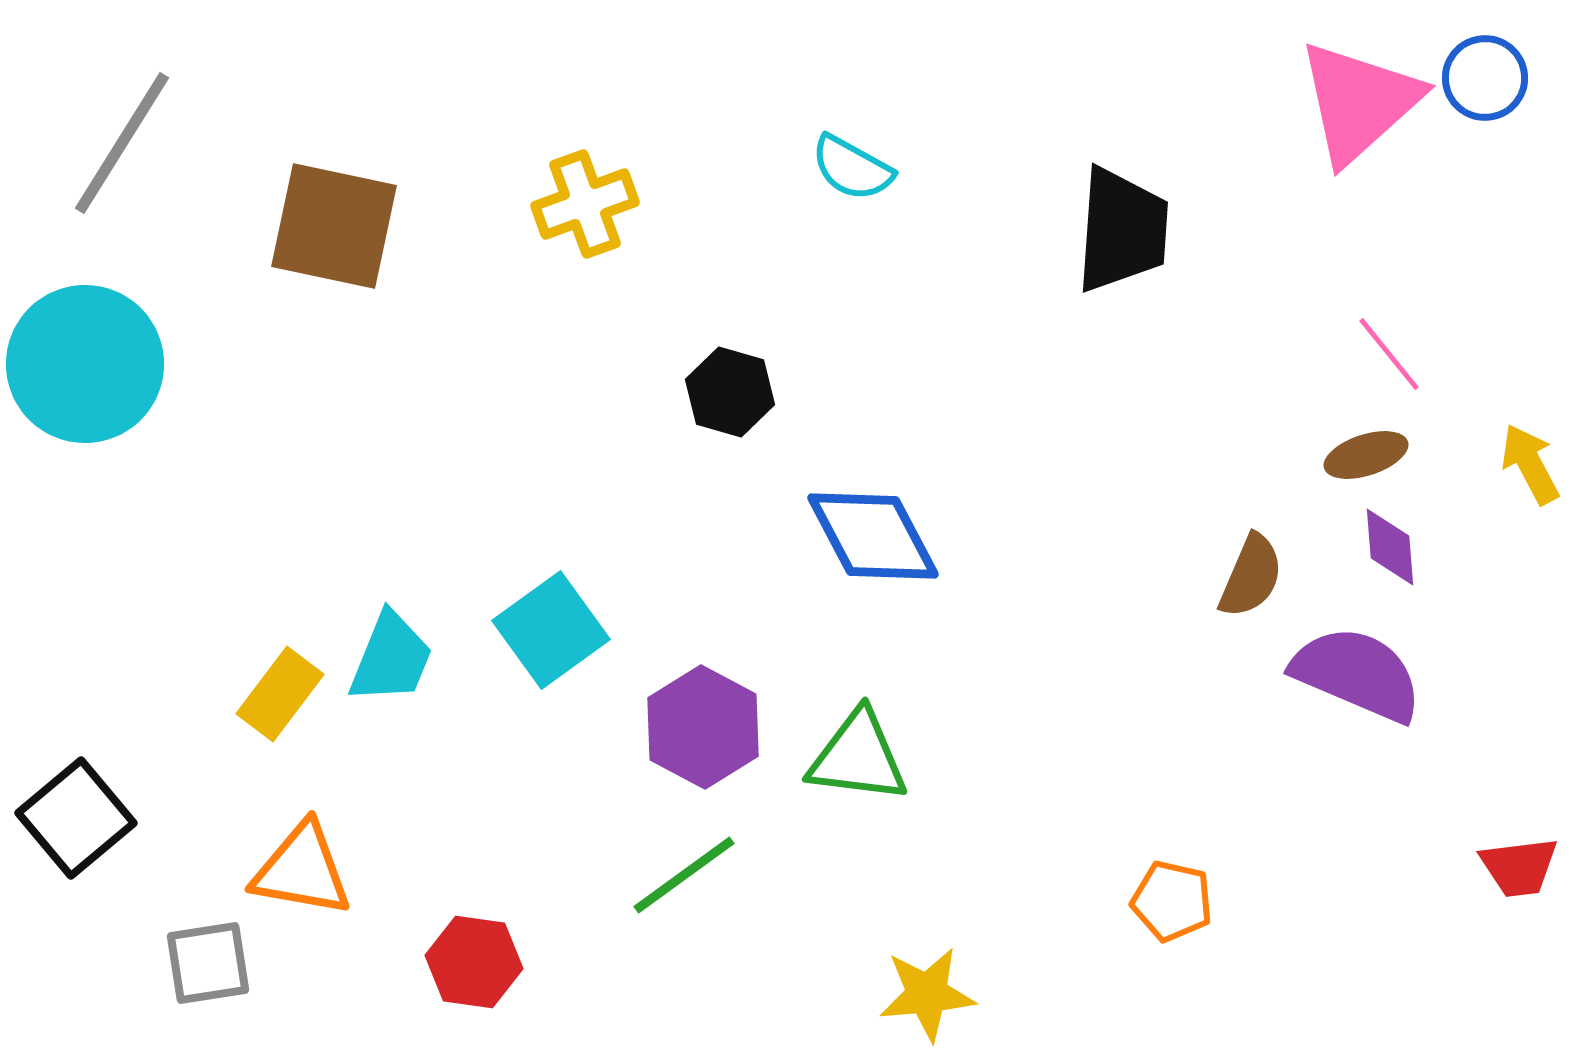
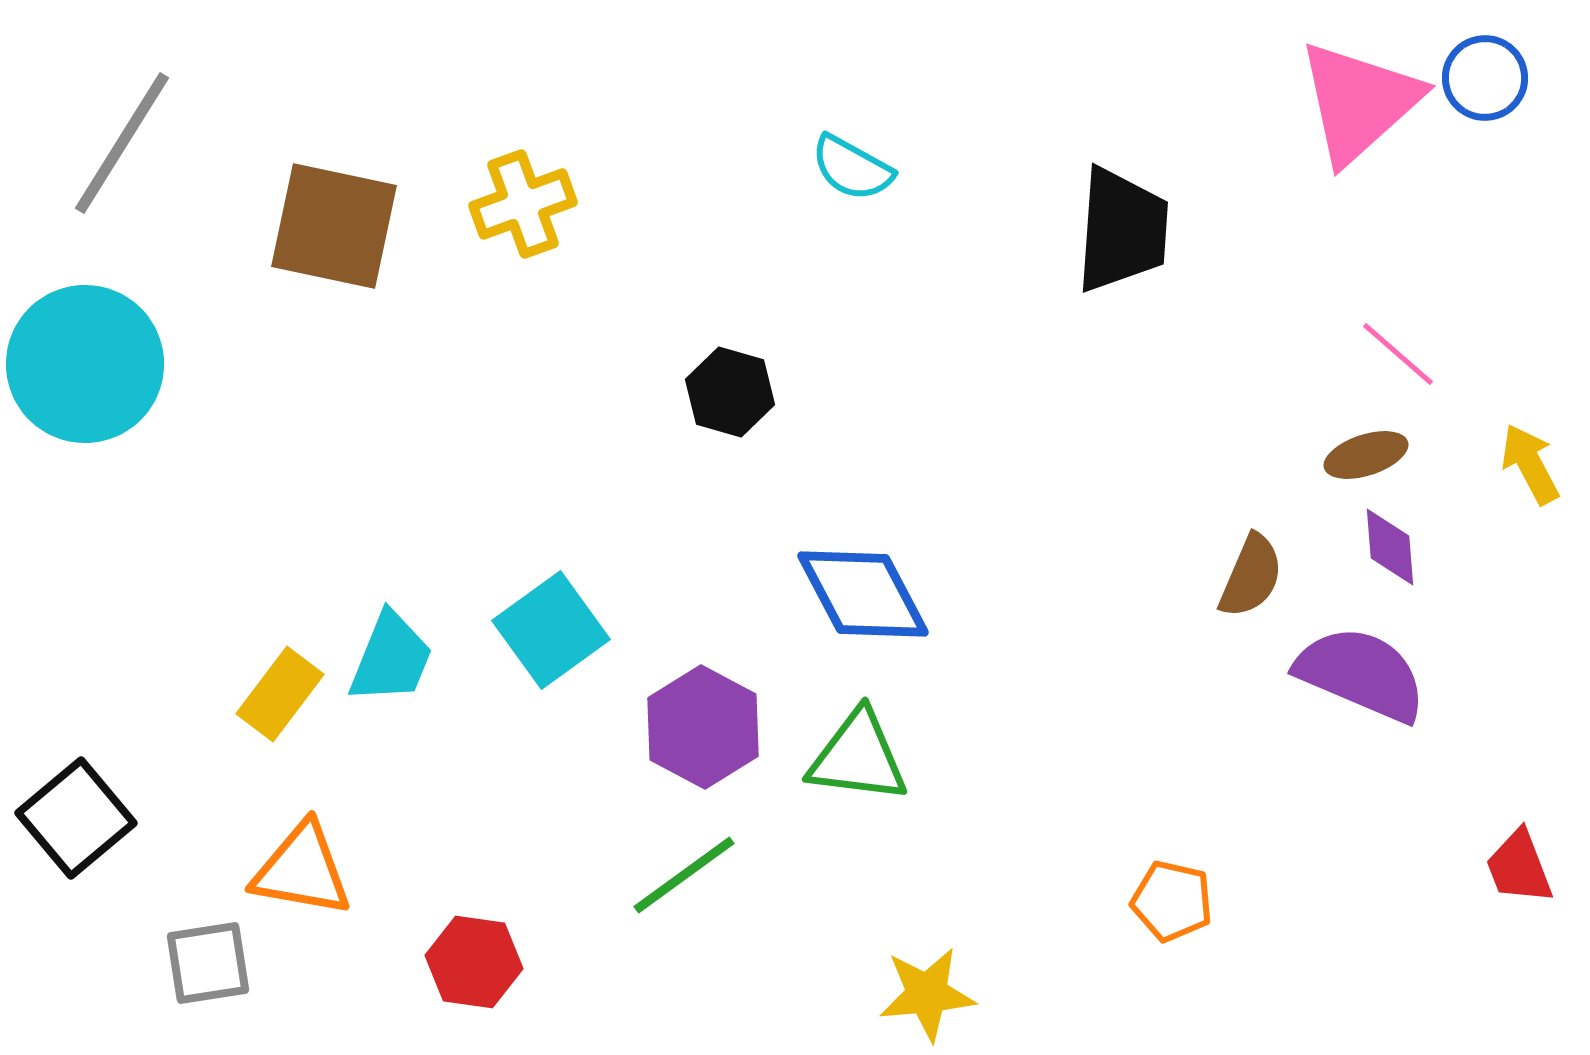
yellow cross: moved 62 px left
pink line: moved 9 px right; rotated 10 degrees counterclockwise
blue diamond: moved 10 px left, 58 px down
purple semicircle: moved 4 px right
red trapezoid: rotated 76 degrees clockwise
